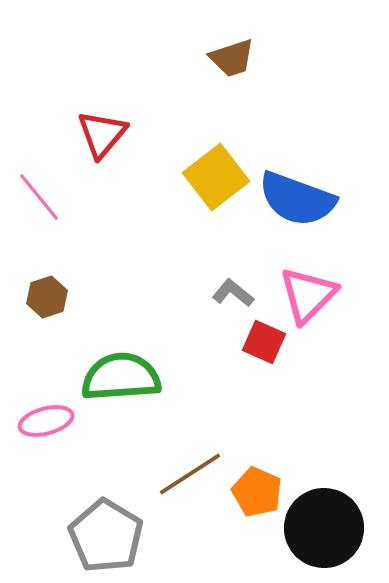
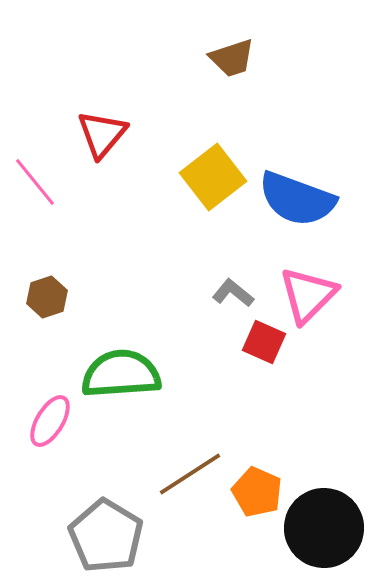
yellow square: moved 3 px left
pink line: moved 4 px left, 15 px up
green semicircle: moved 3 px up
pink ellipse: moved 4 px right; rotated 44 degrees counterclockwise
